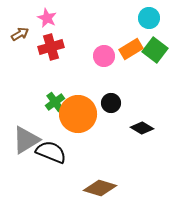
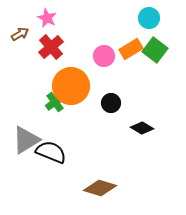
red cross: rotated 25 degrees counterclockwise
orange circle: moved 7 px left, 28 px up
